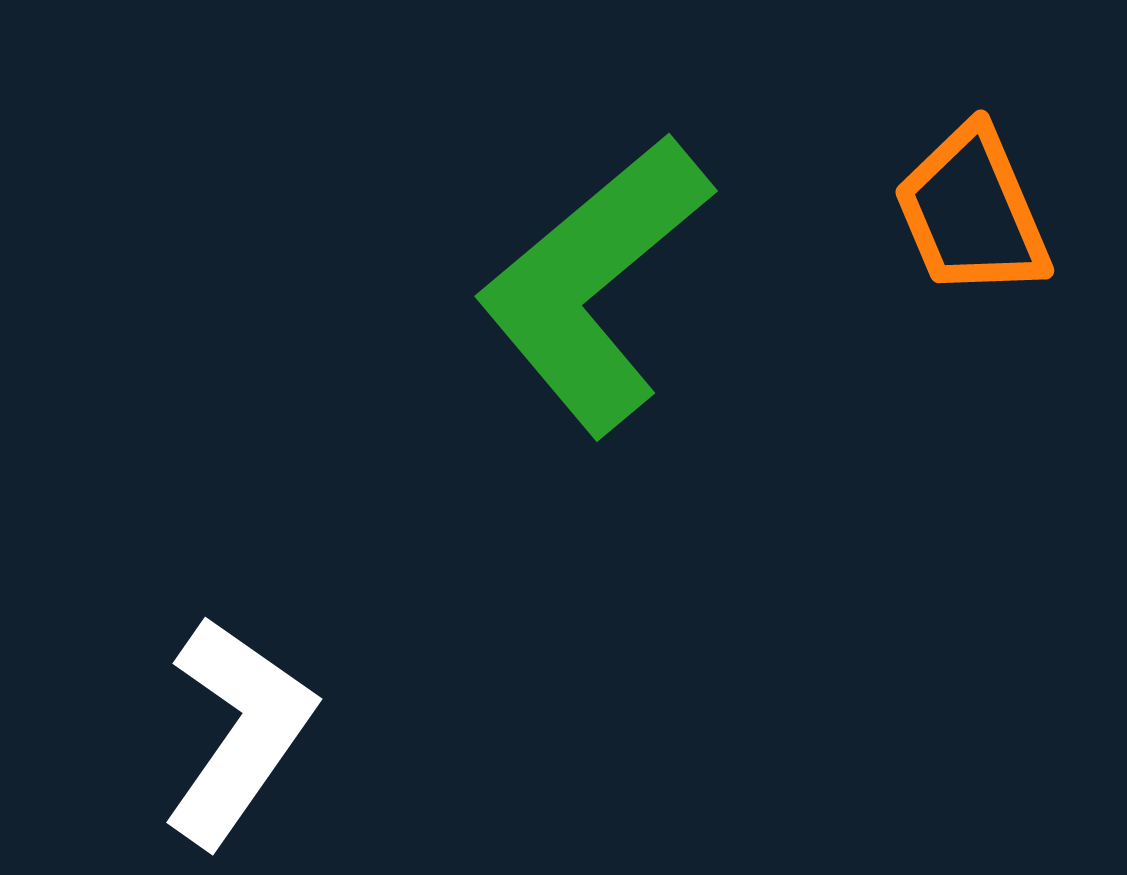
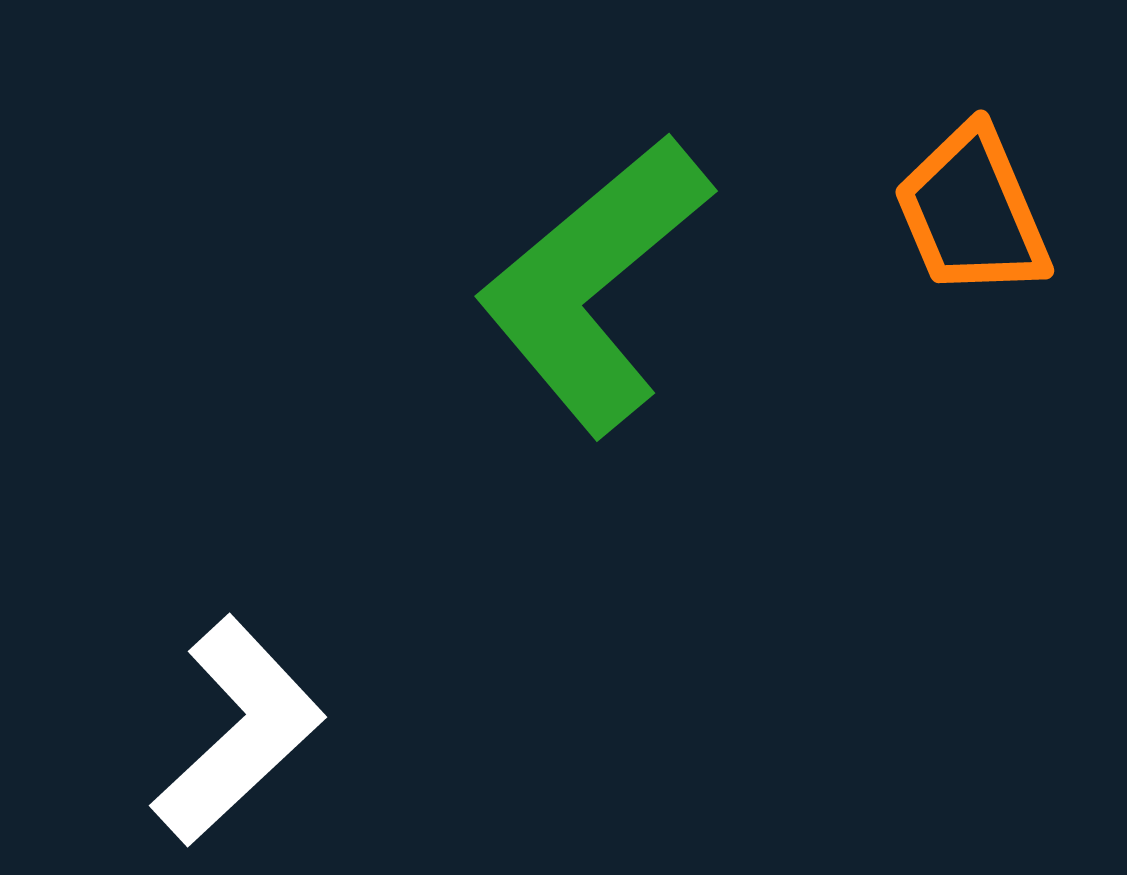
white L-shape: rotated 12 degrees clockwise
